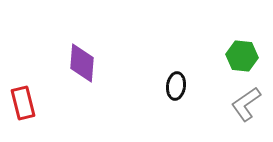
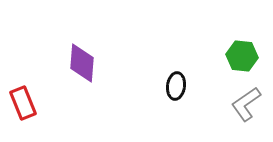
red rectangle: rotated 8 degrees counterclockwise
